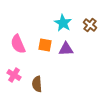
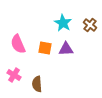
orange square: moved 3 px down
